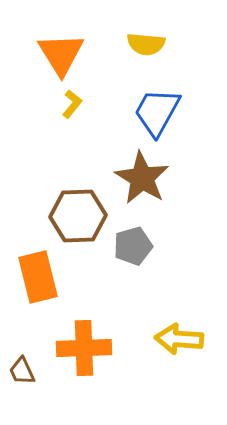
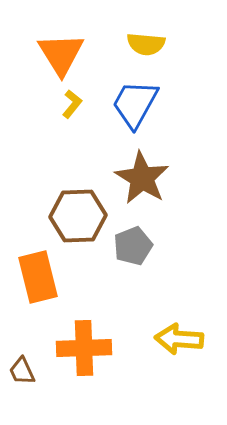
blue trapezoid: moved 22 px left, 8 px up
gray pentagon: rotated 6 degrees counterclockwise
